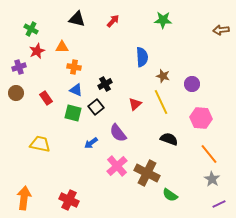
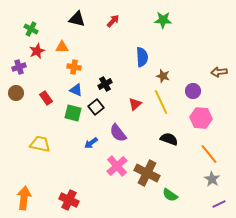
brown arrow: moved 2 px left, 42 px down
purple circle: moved 1 px right, 7 px down
